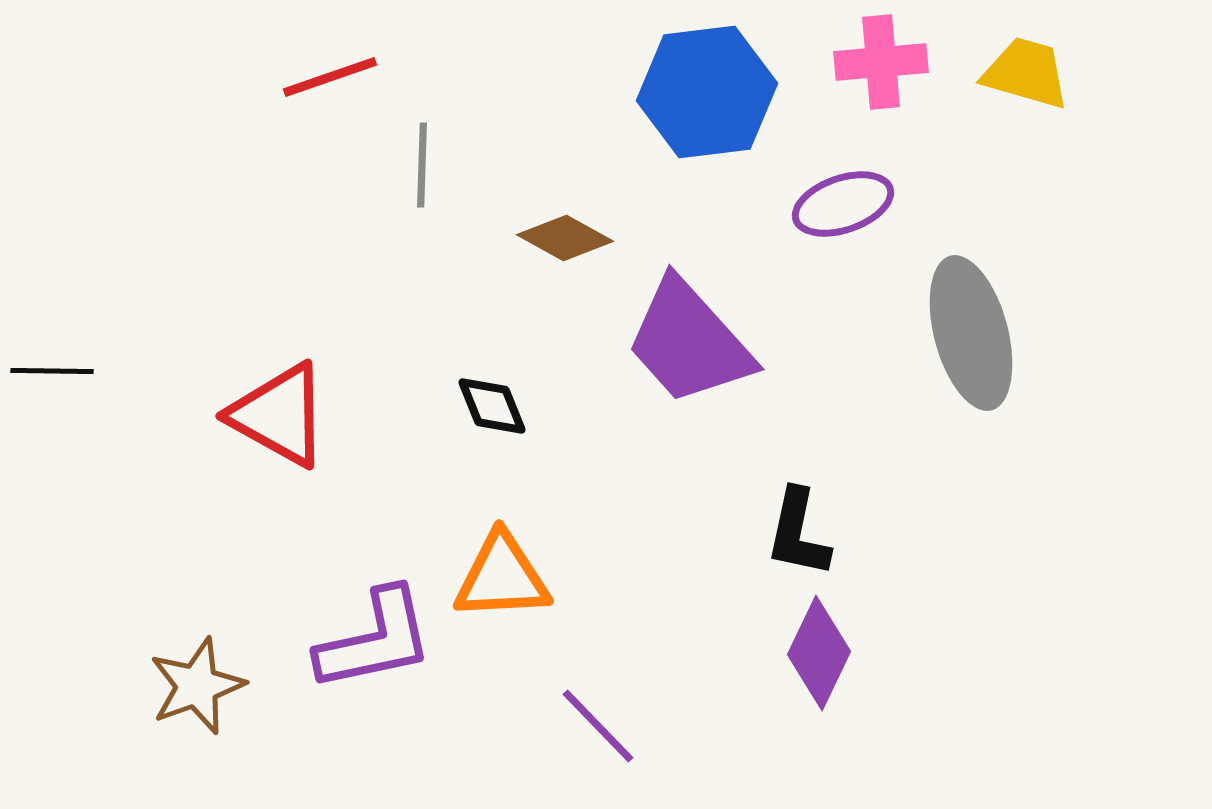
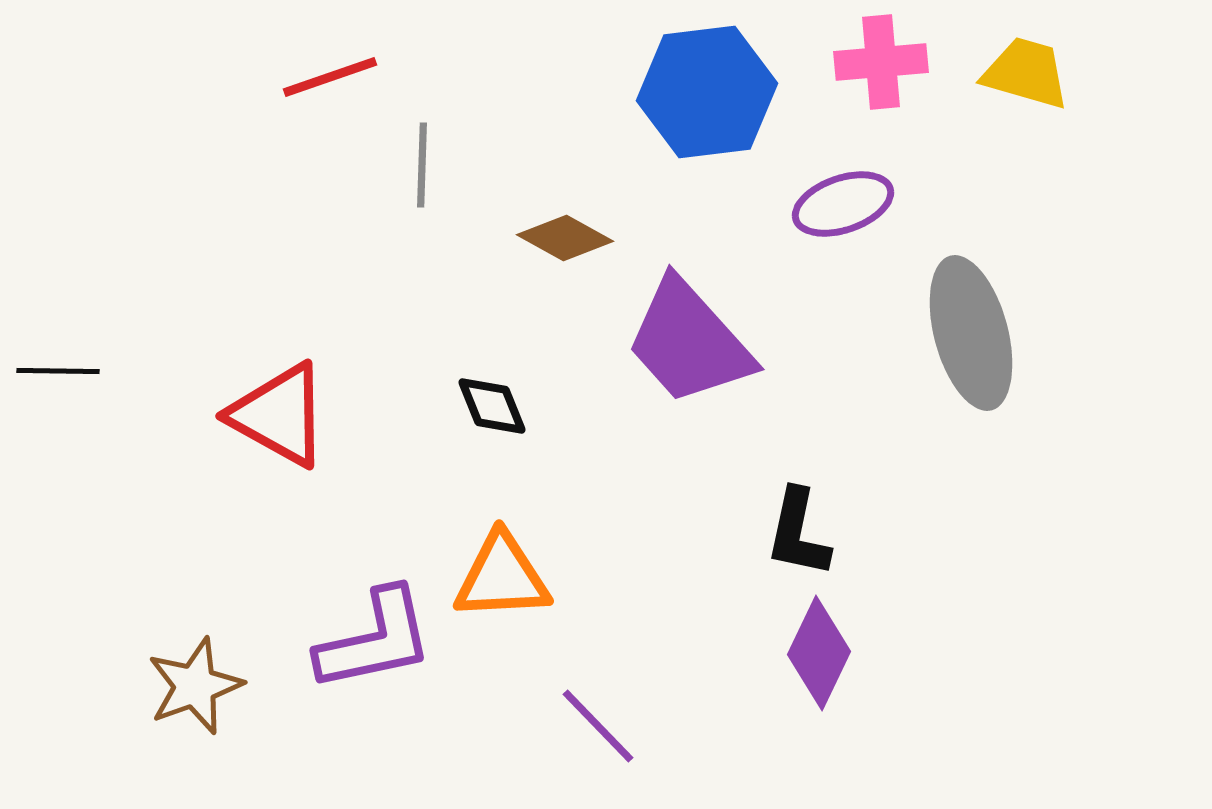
black line: moved 6 px right
brown star: moved 2 px left
